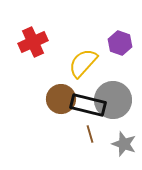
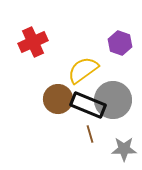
yellow semicircle: moved 7 px down; rotated 12 degrees clockwise
brown circle: moved 3 px left
black rectangle: rotated 8 degrees clockwise
gray star: moved 5 px down; rotated 20 degrees counterclockwise
